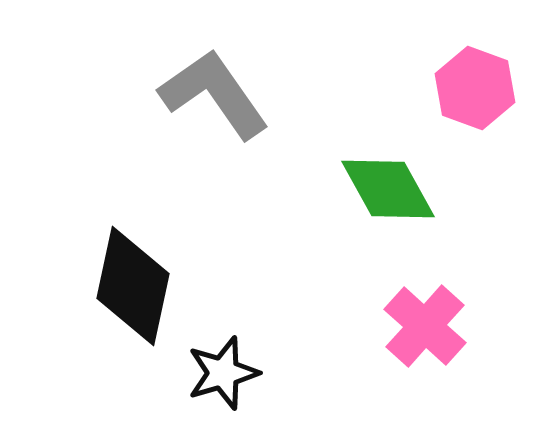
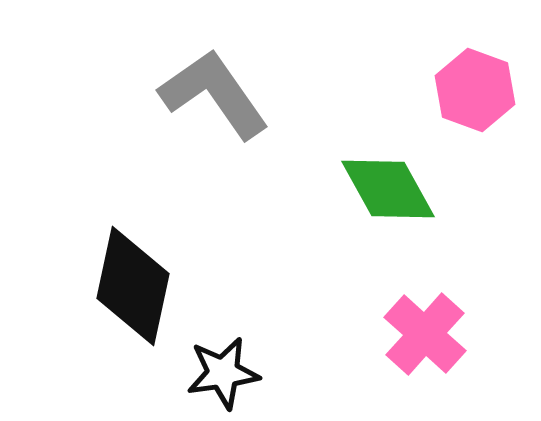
pink hexagon: moved 2 px down
pink cross: moved 8 px down
black star: rotated 8 degrees clockwise
